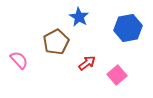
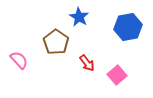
blue hexagon: moved 1 px up
brown pentagon: rotated 10 degrees counterclockwise
red arrow: rotated 90 degrees clockwise
